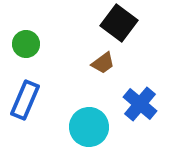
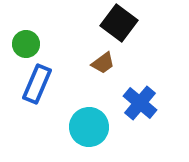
blue rectangle: moved 12 px right, 16 px up
blue cross: moved 1 px up
